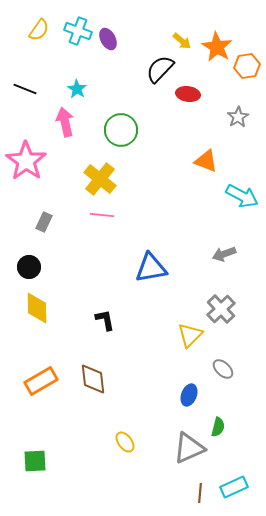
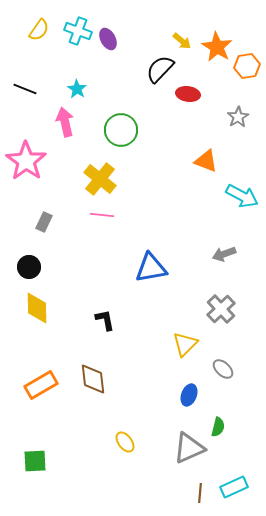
yellow triangle: moved 5 px left, 9 px down
orange rectangle: moved 4 px down
